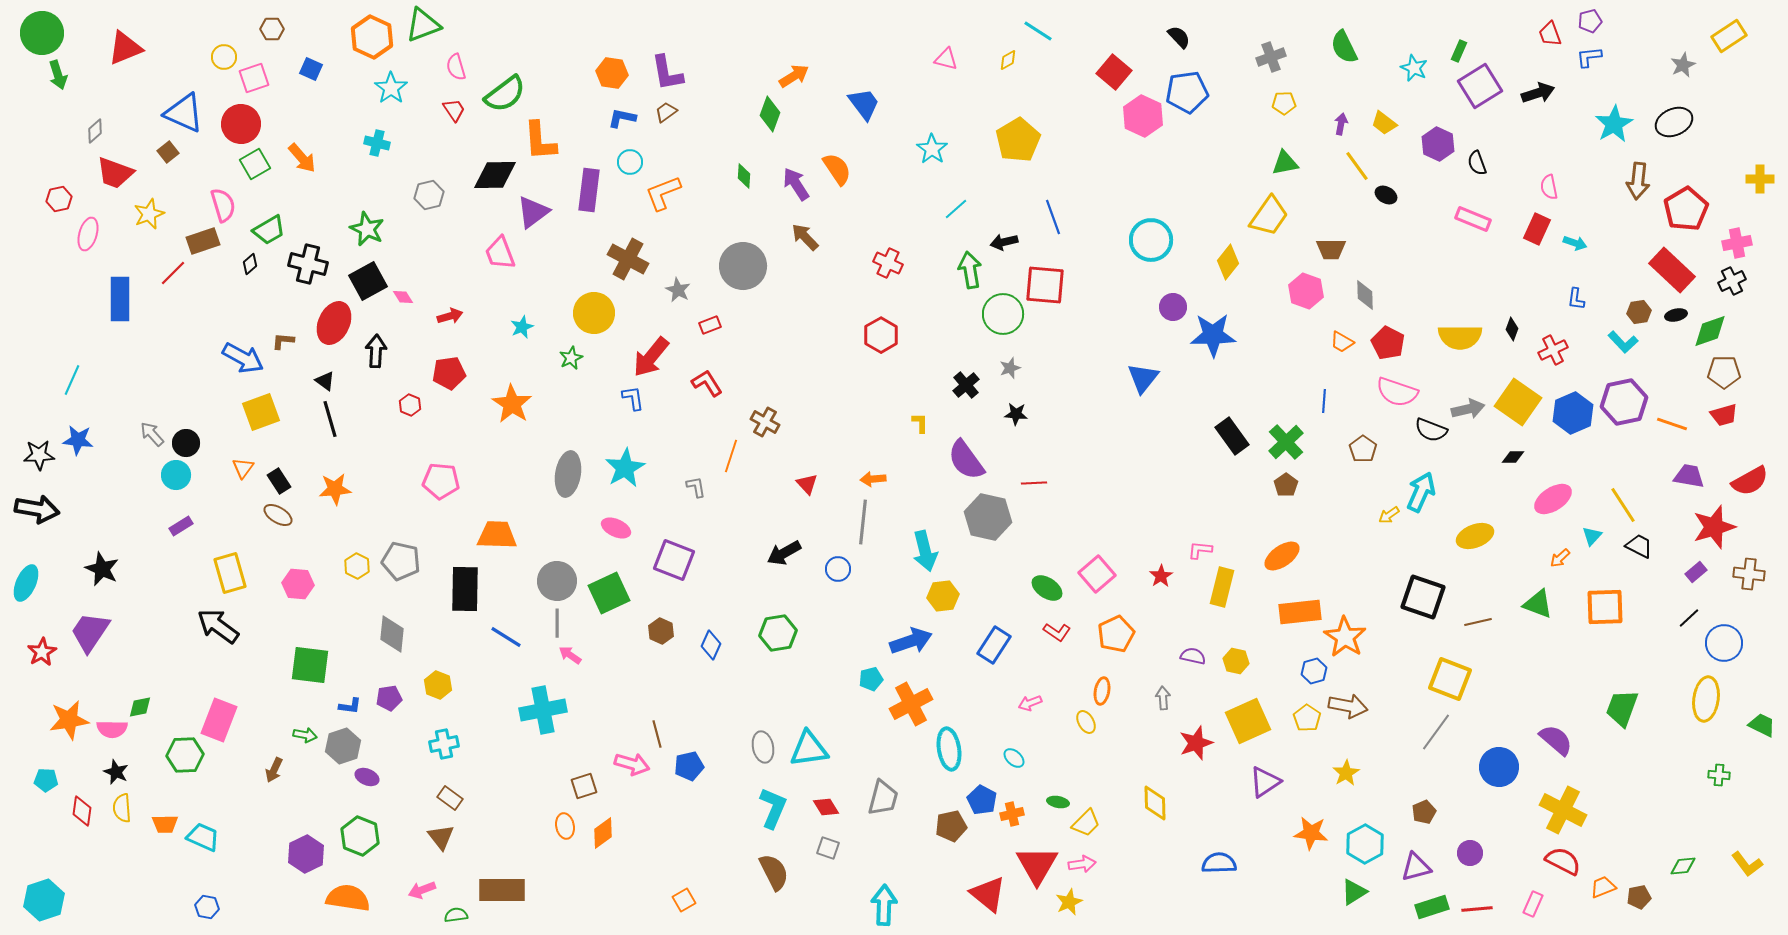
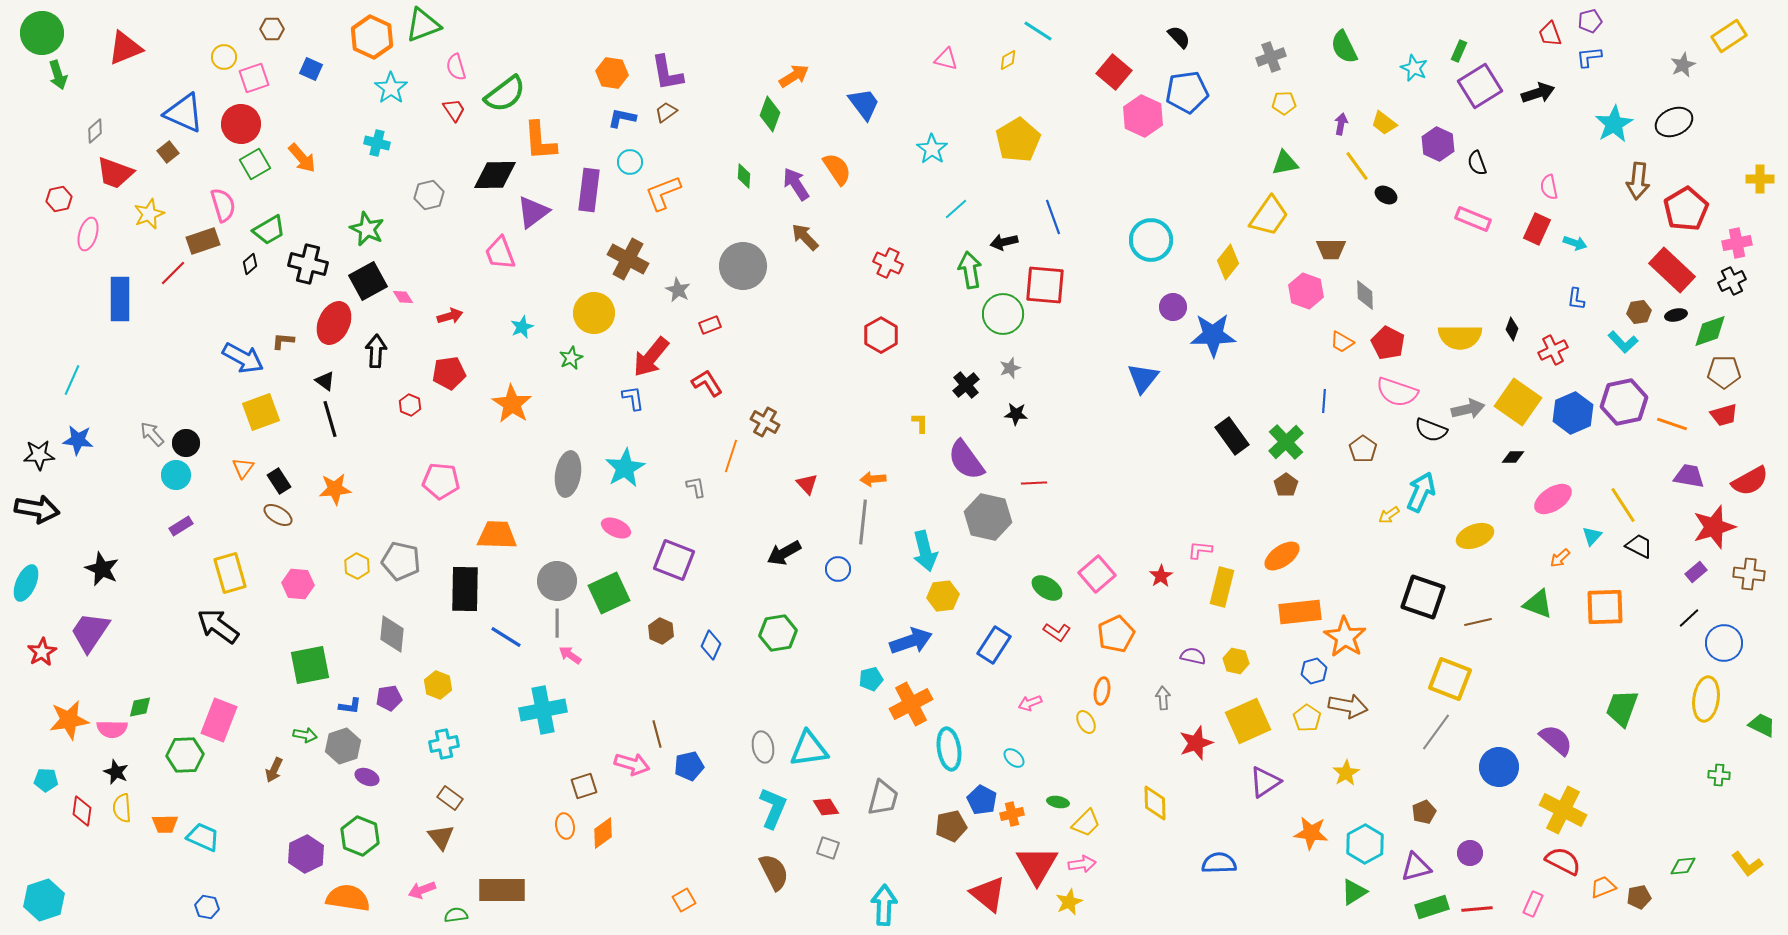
green square at (310, 665): rotated 18 degrees counterclockwise
